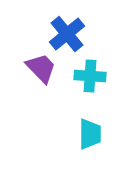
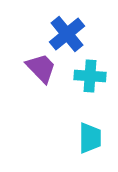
cyan trapezoid: moved 4 px down
